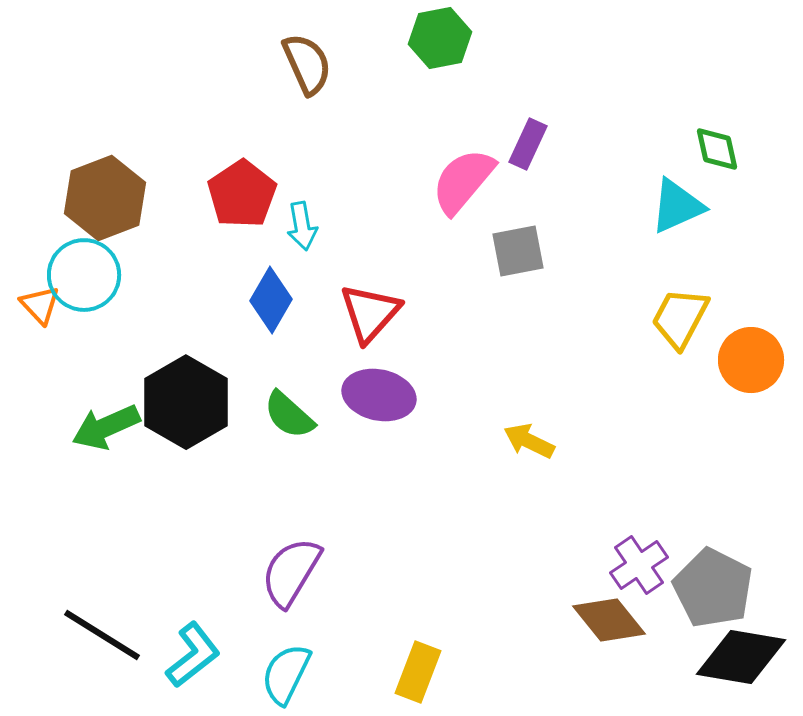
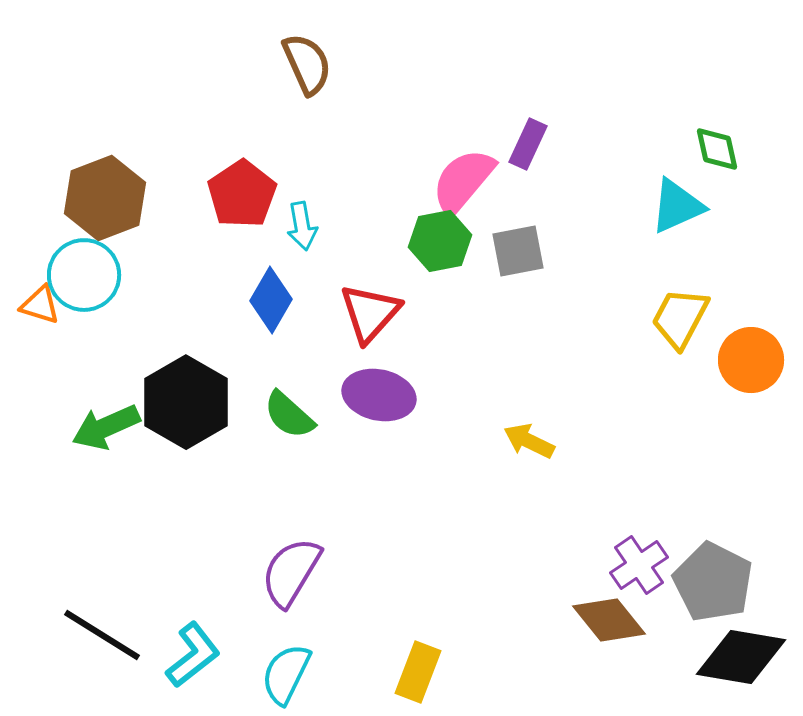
green hexagon: moved 203 px down
orange triangle: rotated 30 degrees counterclockwise
gray pentagon: moved 6 px up
